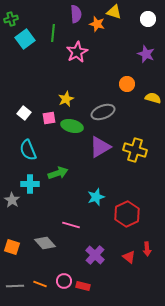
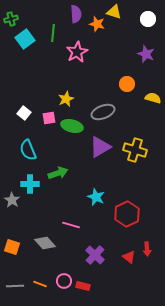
cyan star: rotated 30 degrees counterclockwise
